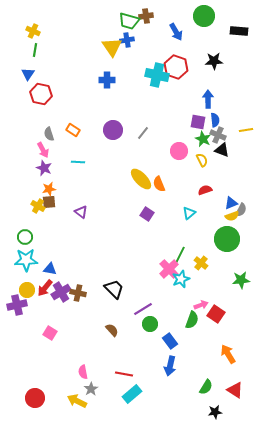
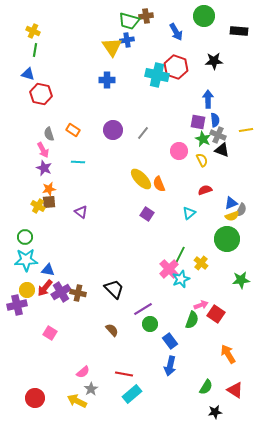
blue triangle at (28, 74): rotated 48 degrees counterclockwise
blue triangle at (50, 269): moved 2 px left, 1 px down
pink semicircle at (83, 372): rotated 120 degrees counterclockwise
